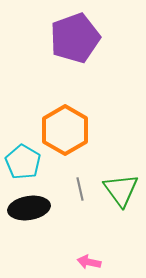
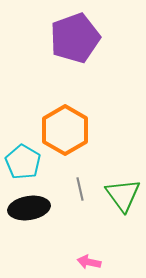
green triangle: moved 2 px right, 5 px down
